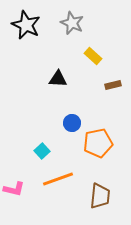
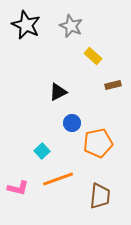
gray star: moved 1 px left, 3 px down
black triangle: moved 13 px down; rotated 30 degrees counterclockwise
pink L-shape: moved 4 px right, 1 px up
